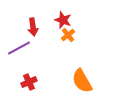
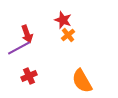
red arrow: moved 6 px left, 7 px down; rotated 12 degrees counterclockwise
red cross: moved 6 px up
